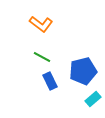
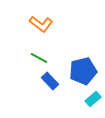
green line: moved 3 px left, 1 px down
blue rectangle: rotated 18 degrees counterclockwise
